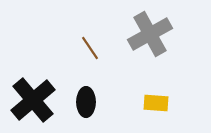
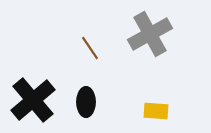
yellow rectangle: moved 8 px down
